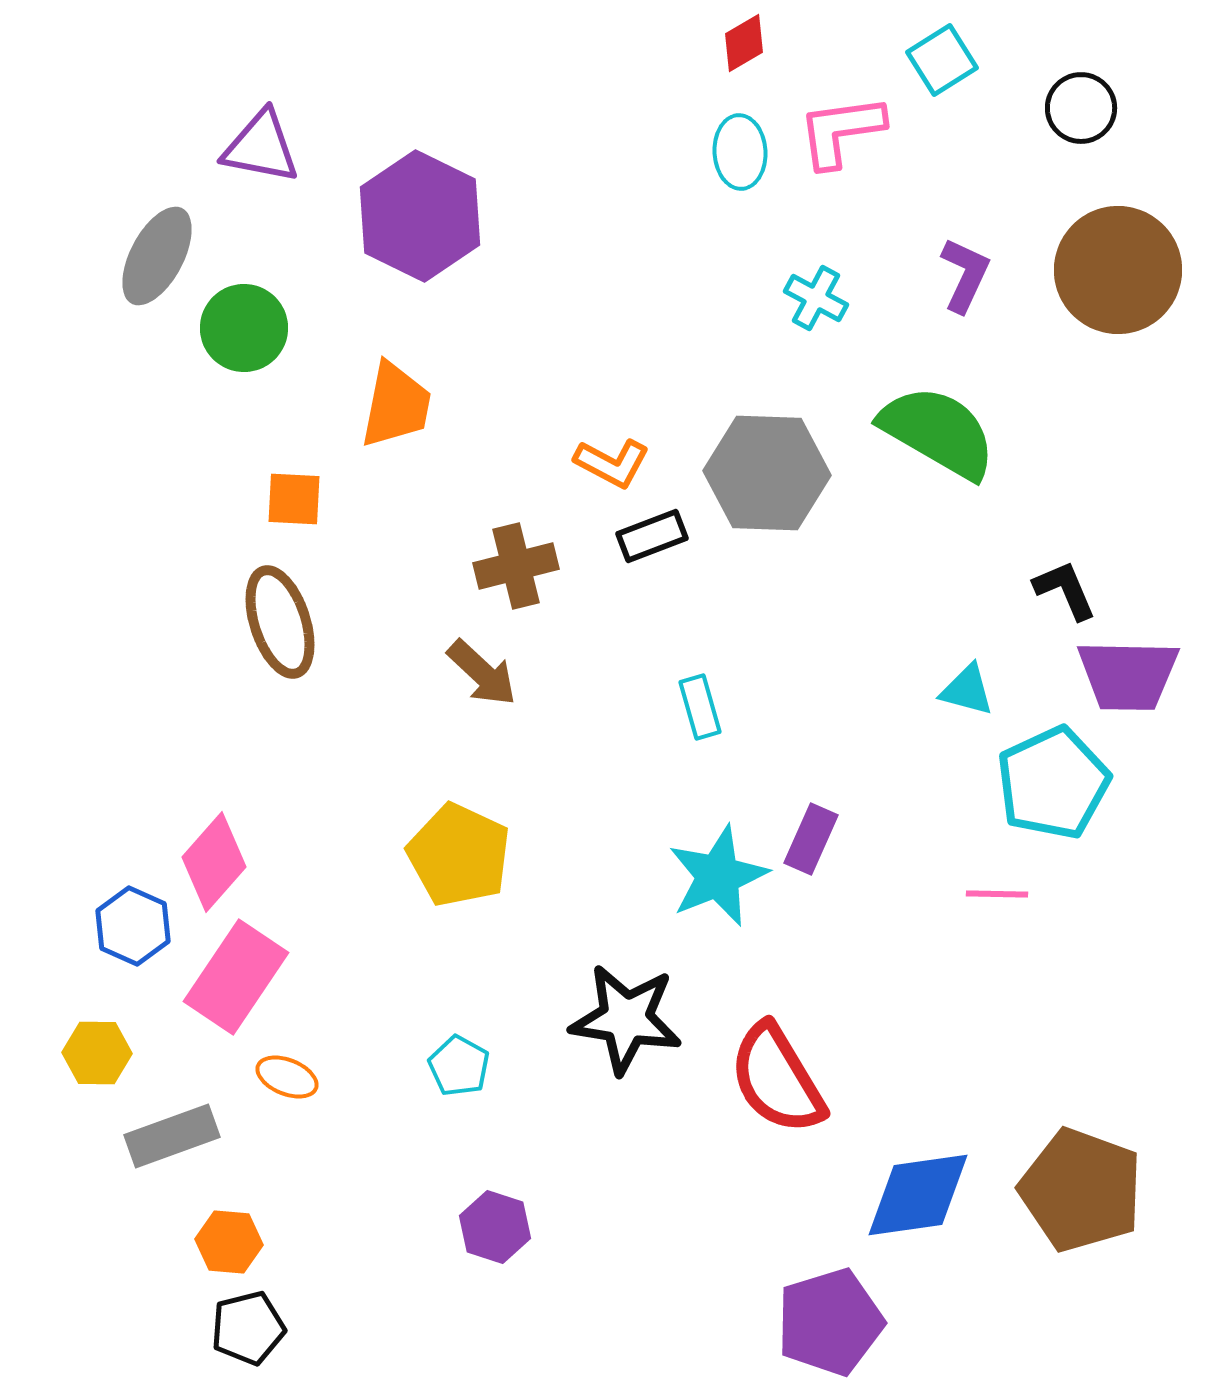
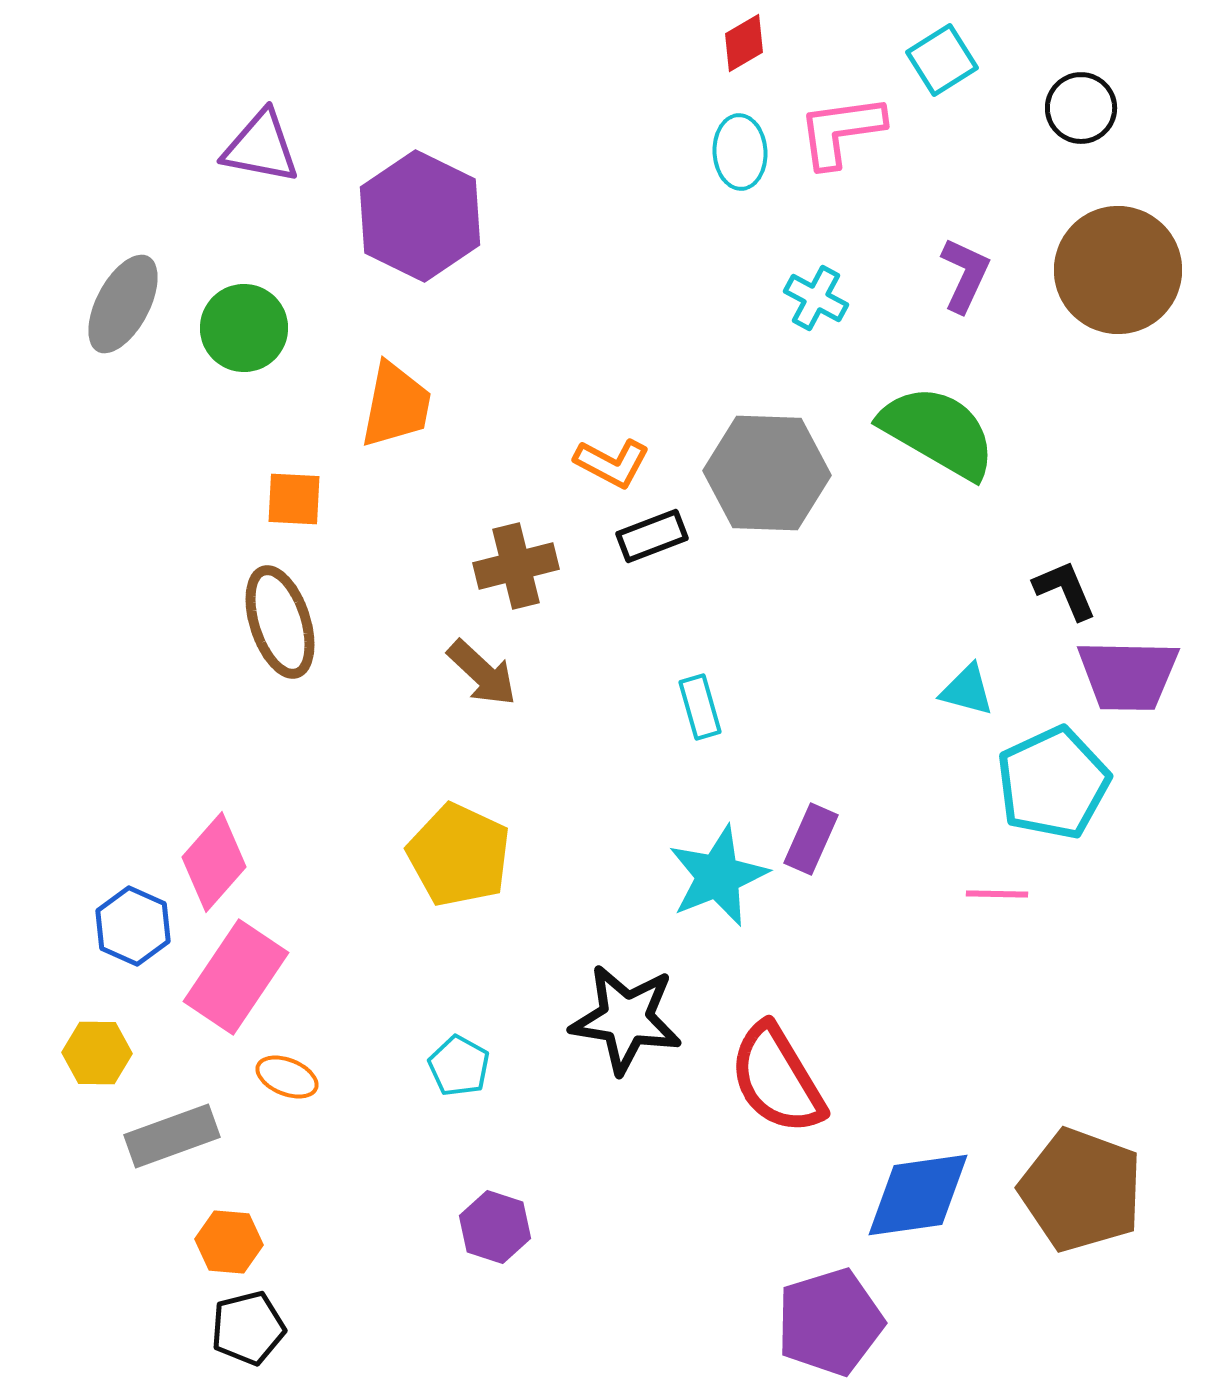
gray ellipse at (157, 256): moved 34 px left, 48 px down
